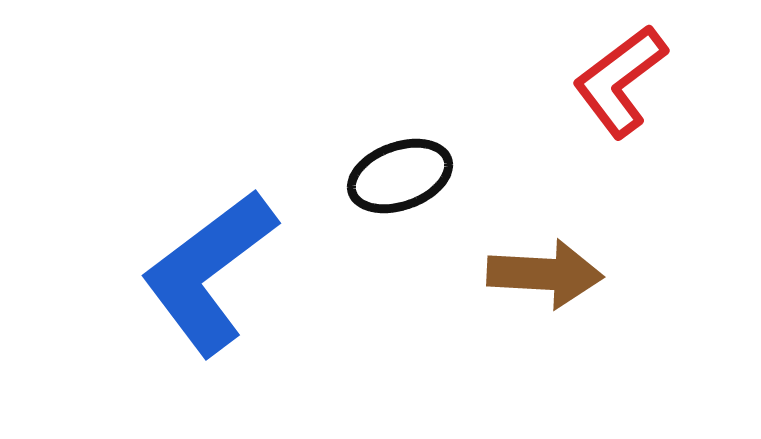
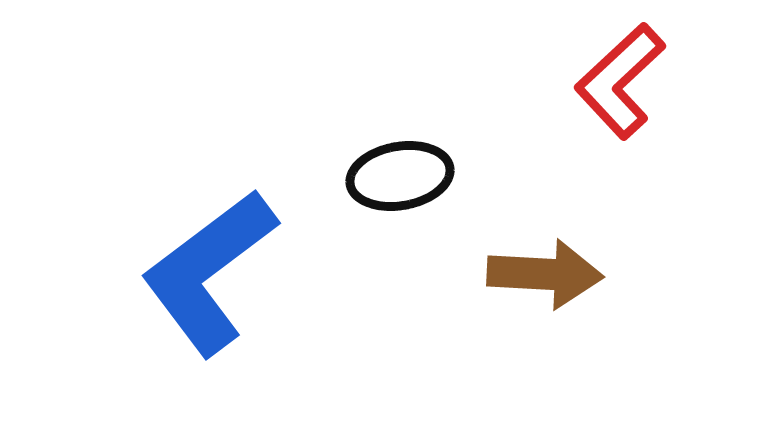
red L-shape: rotated 6 degrees counterclockwise
black ellipse: rotated 10 degrees clockwise
